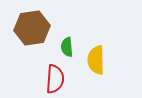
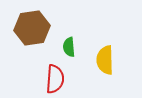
green semicircle: moved 2 px right
yellow semicircle: moved 9 px right
